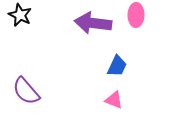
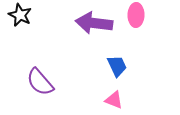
purple arrow: moved 1 px right
blue trapezoid: rotated 50 degrees counterclockwise
purple semicircle: moved 14 px right, 9 px up
